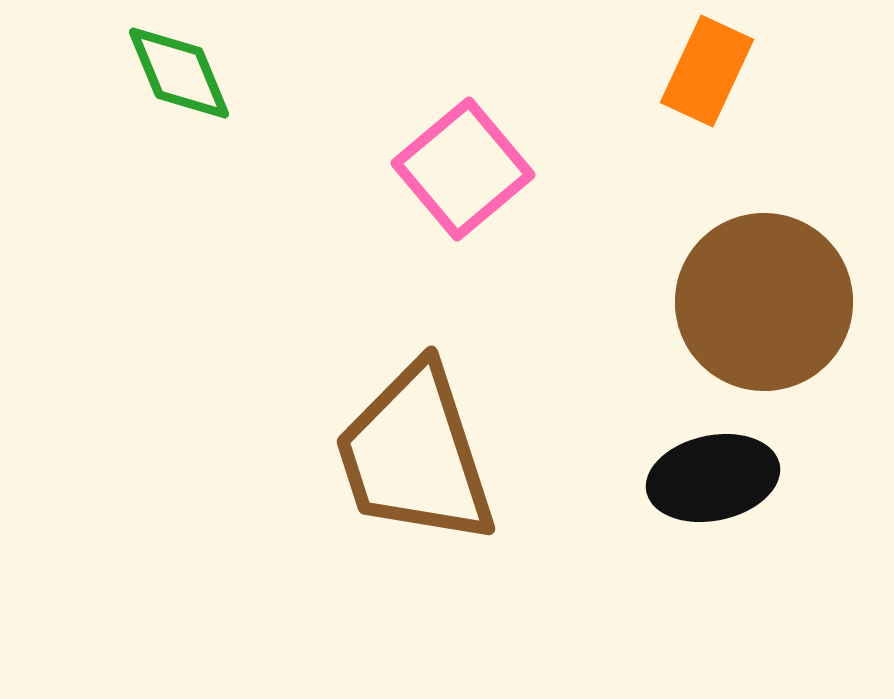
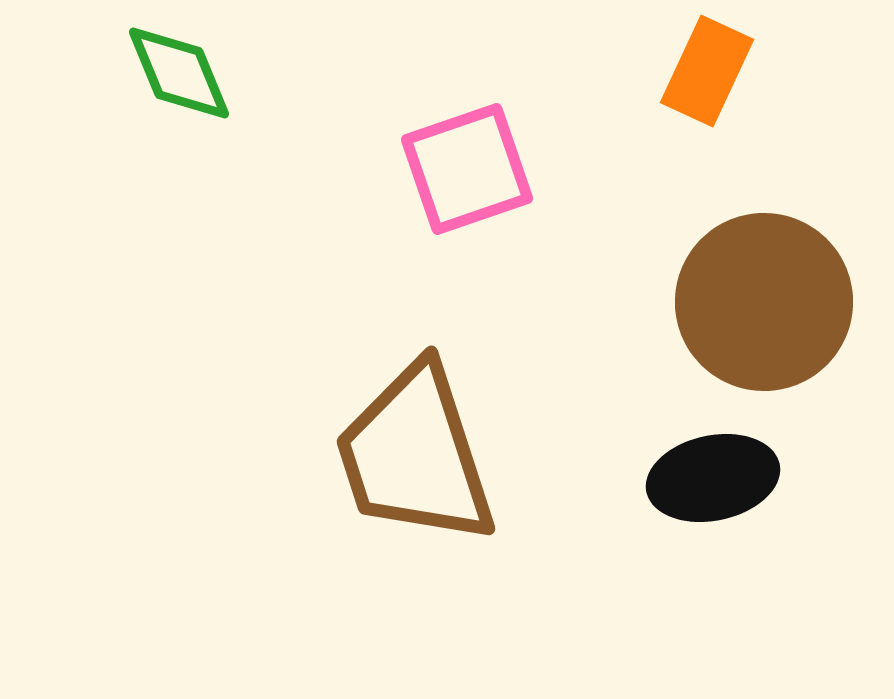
pink square: moved 4 px right; rotated 21 degrees clockwise
